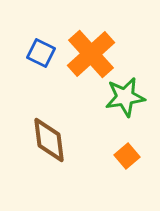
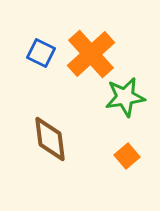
brown diamond: moved 1 px right, 1 px up
